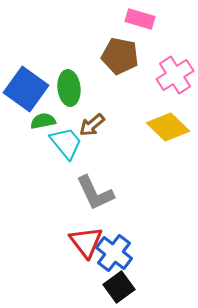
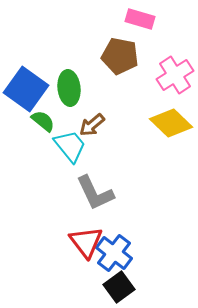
green semicircle: rotated 50 degrees clockwise
yellow diamond: moved 3 px right, 4 px up
cyan trapezoid: moved 4 px right, 3 px down
